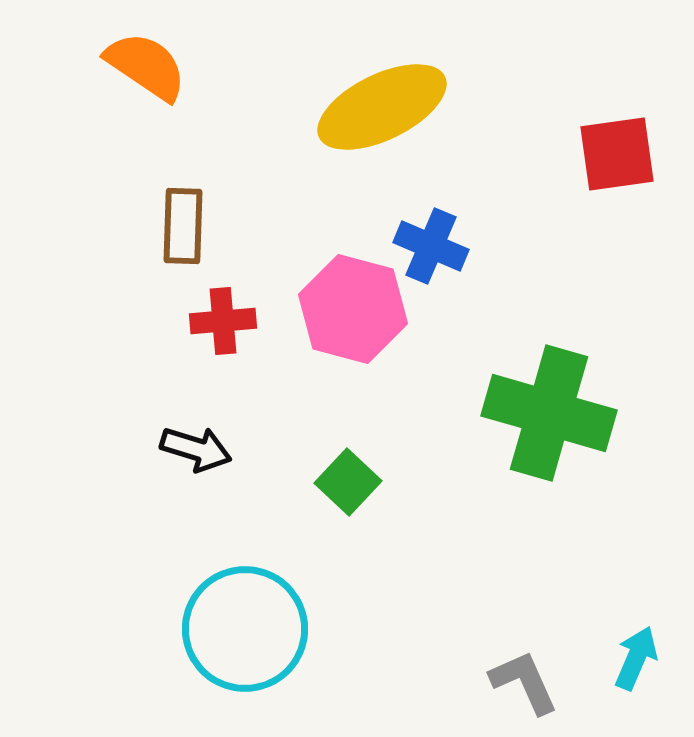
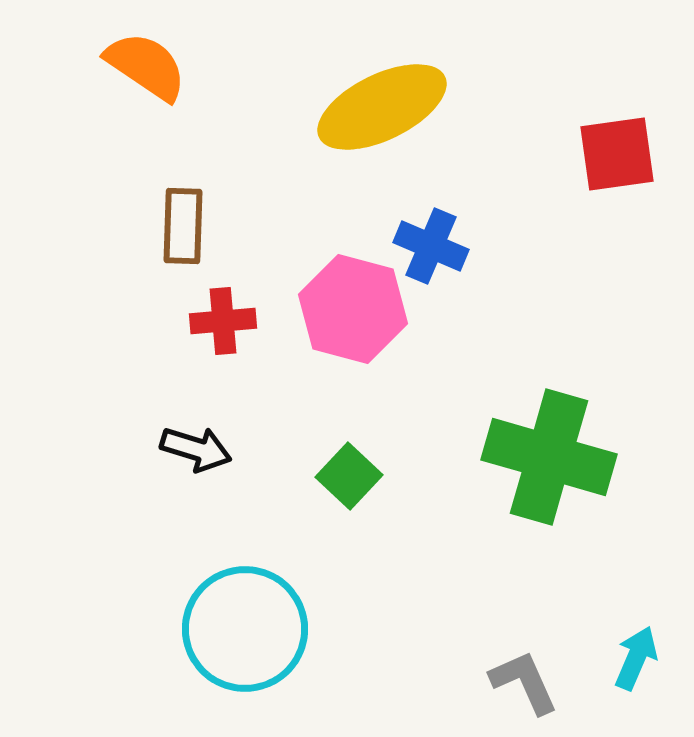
green cross: moved 44 px down
green square: moved 1 px right, 6 px up
